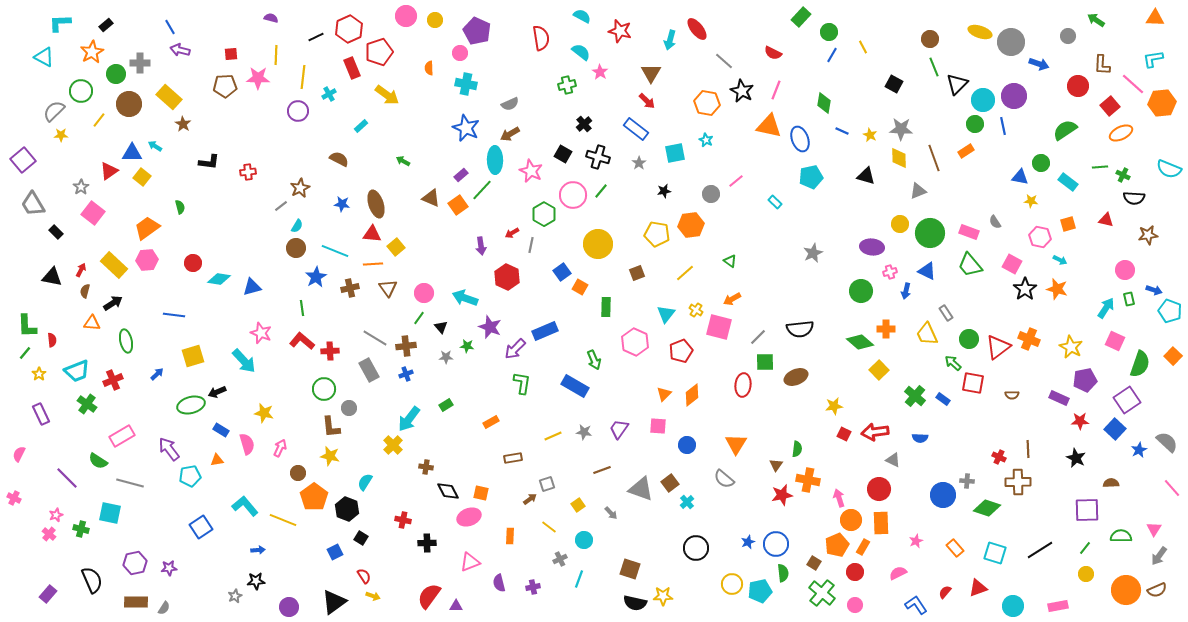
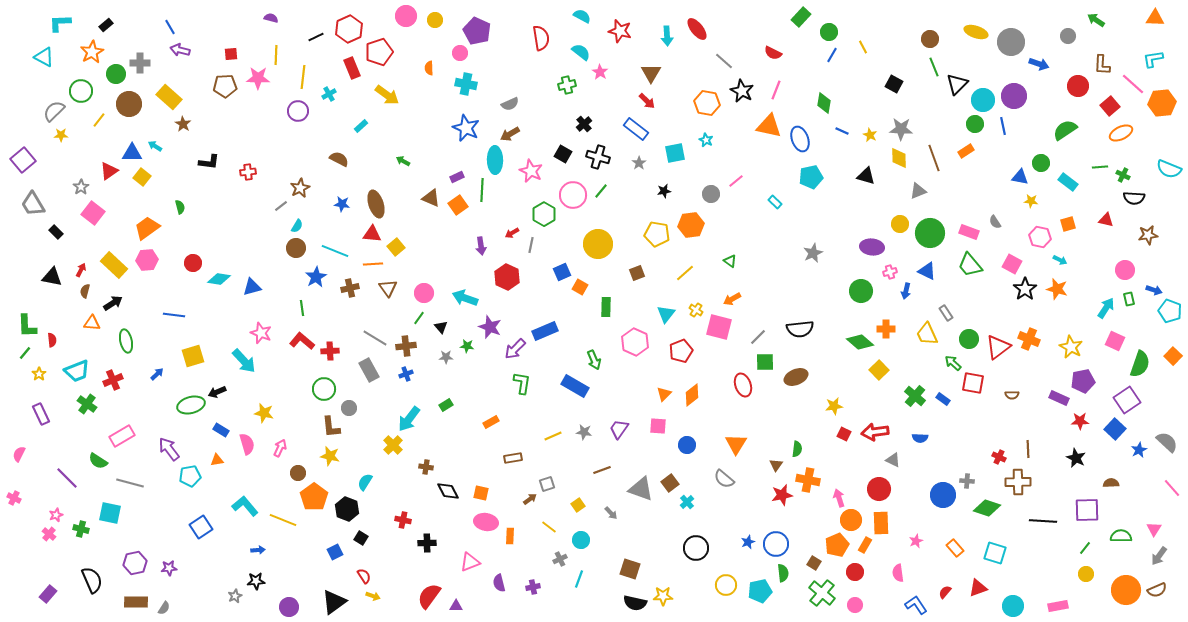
yellow ellipse at (980, 32): moved 4 px left
cyan arrow at (670, 40): moved 3 px left, 4 px up; rotated 18 degrees counterclockwise
purple rectangle at (461, 175): moved 4 px left, 2 px down; rotated 16 degrees clockwise
green line at (482, 190): rotated 40 degrees counterclockwise
blue square at (562, 272): rotated 12 degrees clockwise
purple pentagon at (1085, 380): moved 2 px left, 1 px down
red ellipse at (743, 385): rotated 25 degrees counterclockwise
pink ellipse at (469, 517): moved 17 px right, 5 px down; rotated 30 degrees clockwise
cyan circle at (584, 540): moved 3 px left
orange rectangle at (863, 547): moved 2 px right, 2 px up
black line at (1040, 550): moved 3 px right, 29 px up; rotated 36 degrees clockwise
pink semicircle at (898, 573): rotated 72 degrees counterclockwise
yellow circle at (732, 584): moved 6 px left, 1 px down
